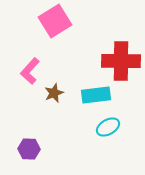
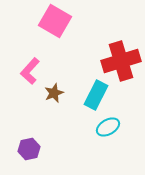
pink square: rotated 28 degrees counterclockwise
red cross: rotated 18 degrees counterclockwise
cyan rectangle: rotated 56 degrees counterclockwise
purple hexagon: rotated 15 degrees counterclockwise
